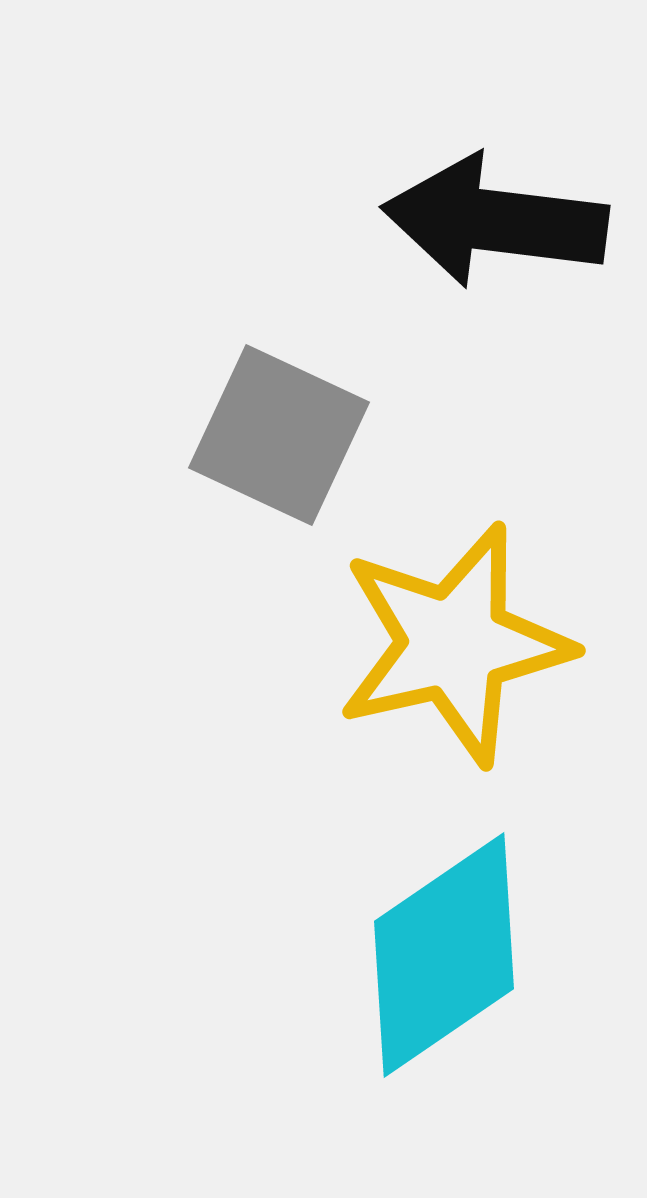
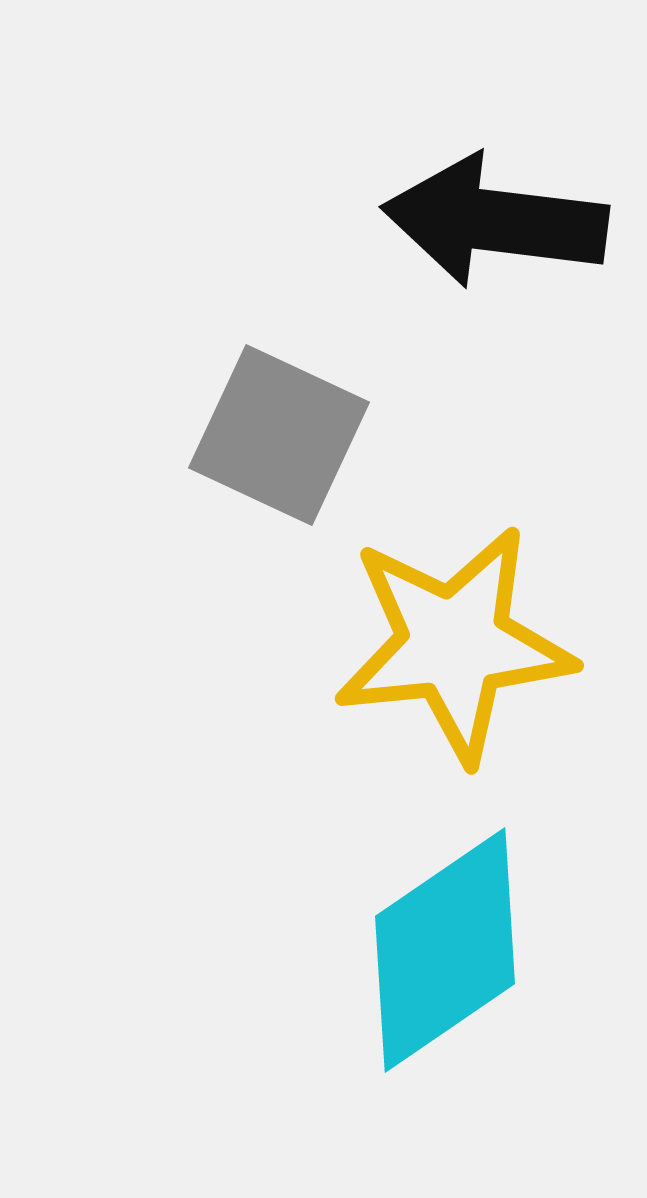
yellow star: rotated 7 degrees clockwise
cyan diamond: moved 1 px right, 5 px up
